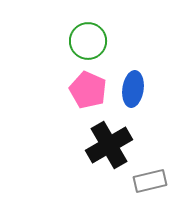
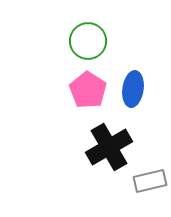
pink pentagon: rotated 9 degrees clockwise
black cross: moved 2 px down
